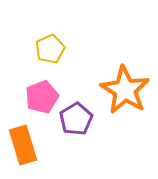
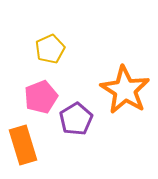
pink pentagon: moved 1 px left
